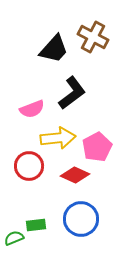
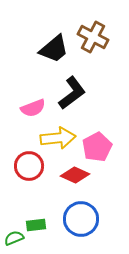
black trapezoid: rotated 8 degrees clockwise
pink semicircle: moved 1 px right, 1 px up
